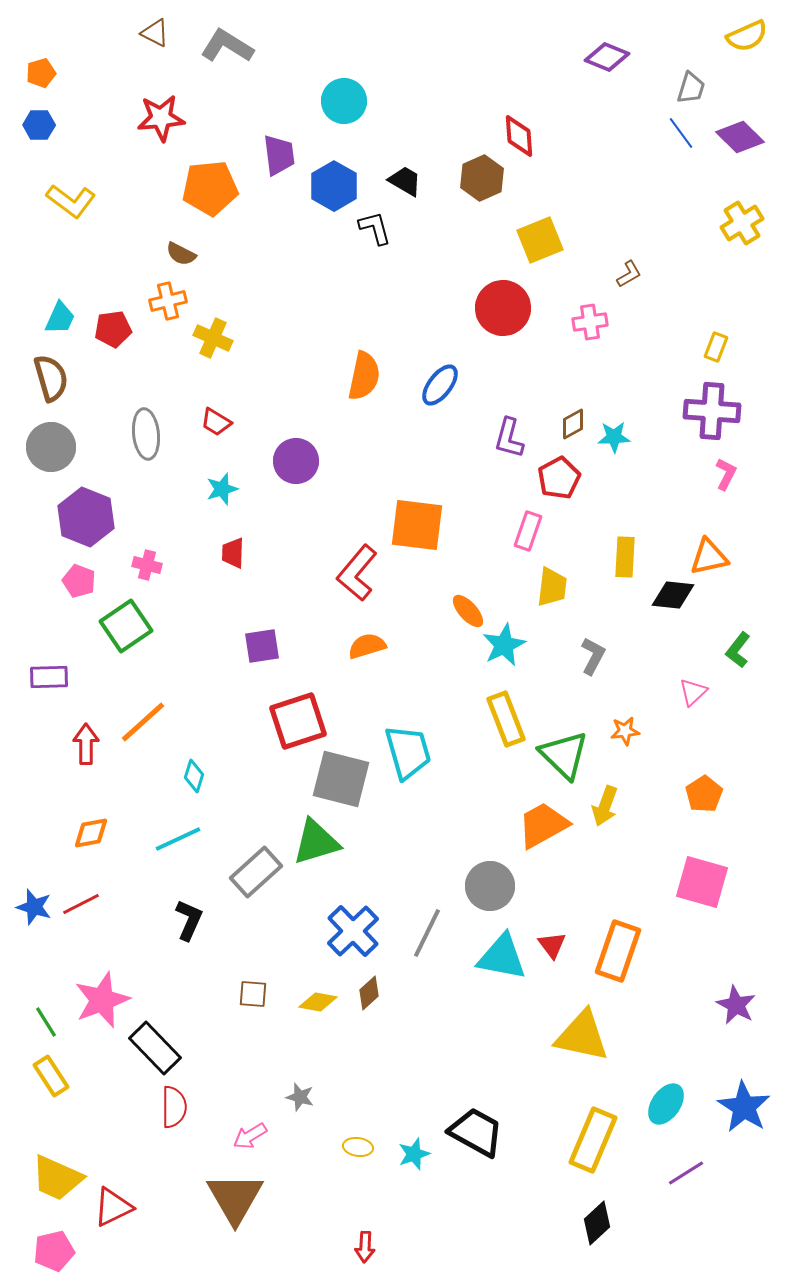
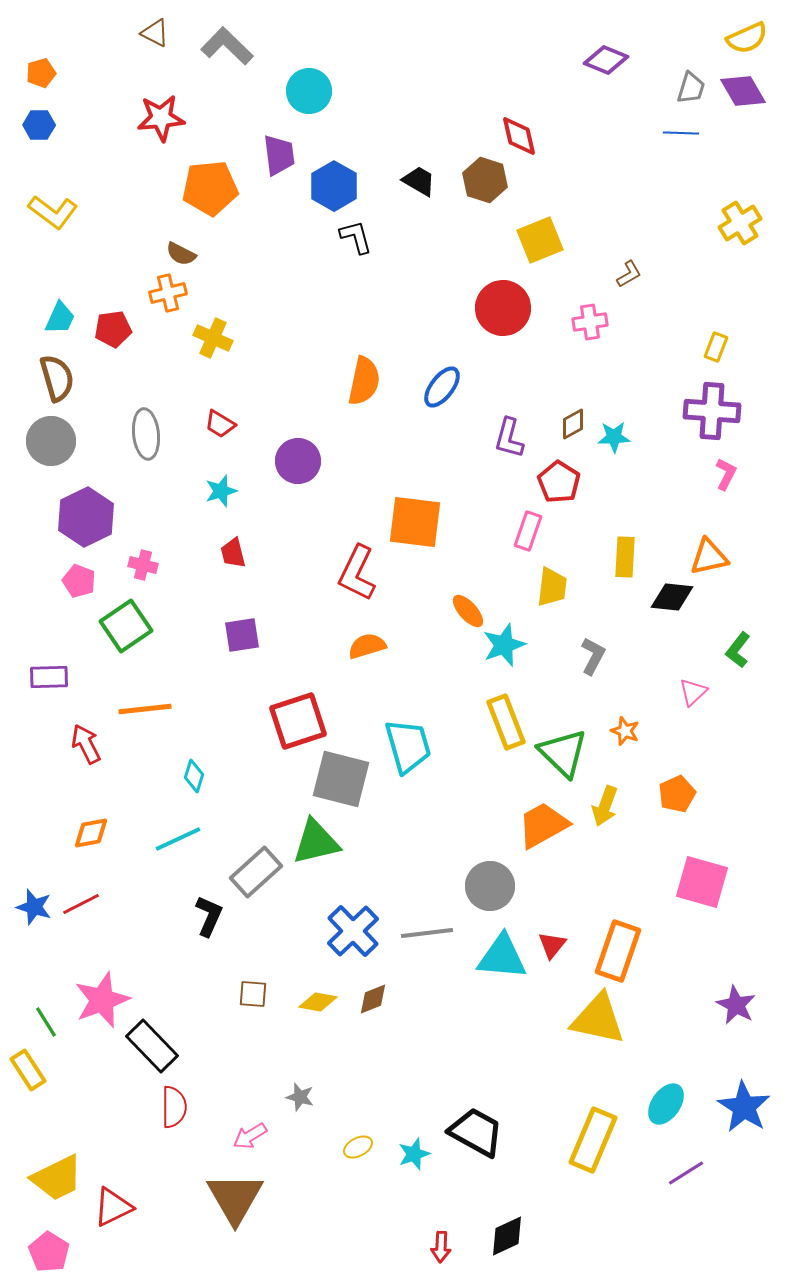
yellow semicircle at (747, 36): moved 2 px down
gray L-shape at (227, 46): rotated 12 degrees clockwise
purple diamond at (607, 57): moved 1 px left, 3 px down
cyan circle at (344, 101): moved 35 px left, 10 px up
blue line at (681, 133): rotated 52 degrees counterclockwise
red diamond at (519, 136): rotated 9 degrees counterclockwise
purple diamond at (740, 137): moved 3 px right, 46 px up; rotated 15 degrees clockwise
brown hexagon at (482, 178): moved 3 px right, 2 px down; rotated 18 degrees counterclockwise
black trapezoid at (405, 181): moved 14 px right
yellow L-shape at (71, 201): moved 18 px left, 11 px down
yellow cross at (742, 223): moved 2 px left
black L-shape at (375, 228): moved 19 px left, 9 px down
orange cross at (168, 301): moved 8 px up
orange semicircle at (364, 376): moved 5 px down
brown semicircle at (51, 378): moved 6 px right
blue ellipse at (440, 385): moved 2 px right, 2 px down
red trapezoid at (216, 422): moved 4 px right, 2 px down
gray circle at (51, 447): moved 6 px up
purple circle at (296, 461): moved 2 px right
red pentagon at (559, 478): moved 4 px down; rotated 12 degrees counterclockwise
cyan star at (222, 489): moved 1 px left, 2 px down
purple hexagon at (86, 517): rotated 12 degrees clockwise
orange square at (417, 525): moved 2 px left, 3 px up
red trapezoid at (233, 553): rotated 16 degrees counterclockwise
pink cross at (147, 565): moved 4 px left
red L-shape at (357, 573): rotated 14 degrees counterclockwise
black diamond at (673, 595): moved 1 px left, 2 px down
cyan star at (504, 645): rotated 6 degrees clockwise
purple square at (262, 646): moved 20 px left, 11 px up
yellow rectangle at (506, 719): moved 3 px down
orange line at (143, 722): moved 2 px right, 13 px up; rotated 36 degrees clockwise
orange star at (625, 731): rotated 28 degrees clockwise
red arrow at (86, 744): rotated 27 degrees counterclockwise
cyan trapezoid at (408, 752): moved 6 px up
green triangle at (564, 755): moved 1 px left, 2 px up
orange pentagon at (704, 794): moved 27 px left; rotated 9 degrees clockwise
green triangle at (316, 842): rotated 4 degrees clockwise
black L-shape at (189, 920): moved 20 px right, 4 px up
gray line at (427, 933): rotated 57 degrees clockwise
red triangle at (552, 945): rotated 16 degrees clockwise
cyan triangle at (502, 957): rotated 6 degrees counterclockwise
brown diamond at (369, 993): moved 4 px right, 6 px down; rotated 20 degrees clockwise
yellow triangle at (582, 1036): moved 16 px right, 17 px up
black rectangle at (155, 1048): moved 3 px left, 2 px up
yellow rectangle at (51, 1076): moved 23 px left, 6 px up
yellow ellipse at (358, 1147): rotated 36 degrees counterclockwise
yellow trapezoid at (57, 1178): rotated 50 degrees counterclockwise
black diamond at (597, 1223): moved 90 px left, 13 px down; rotated 18 degrees clockwise
red arrow at (365, 1247): moved 76 px right
pink pentagon at (54, 1251): moved 5 px left, 1 px down; rotated 27 degrees counterclockwise
